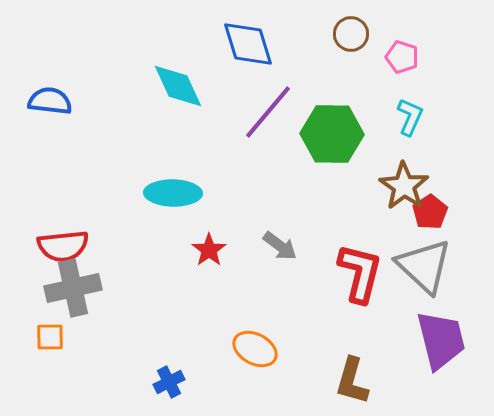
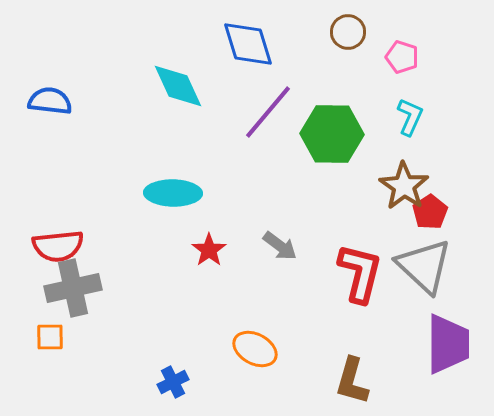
brown circle: moved 3 px left, 2 px up
red semicircle: moved 5 px left
purple trapezoid: moved 7 px right, 4 px down; rotated 14 degrees clockwise
blue cross: moved 4 px right
